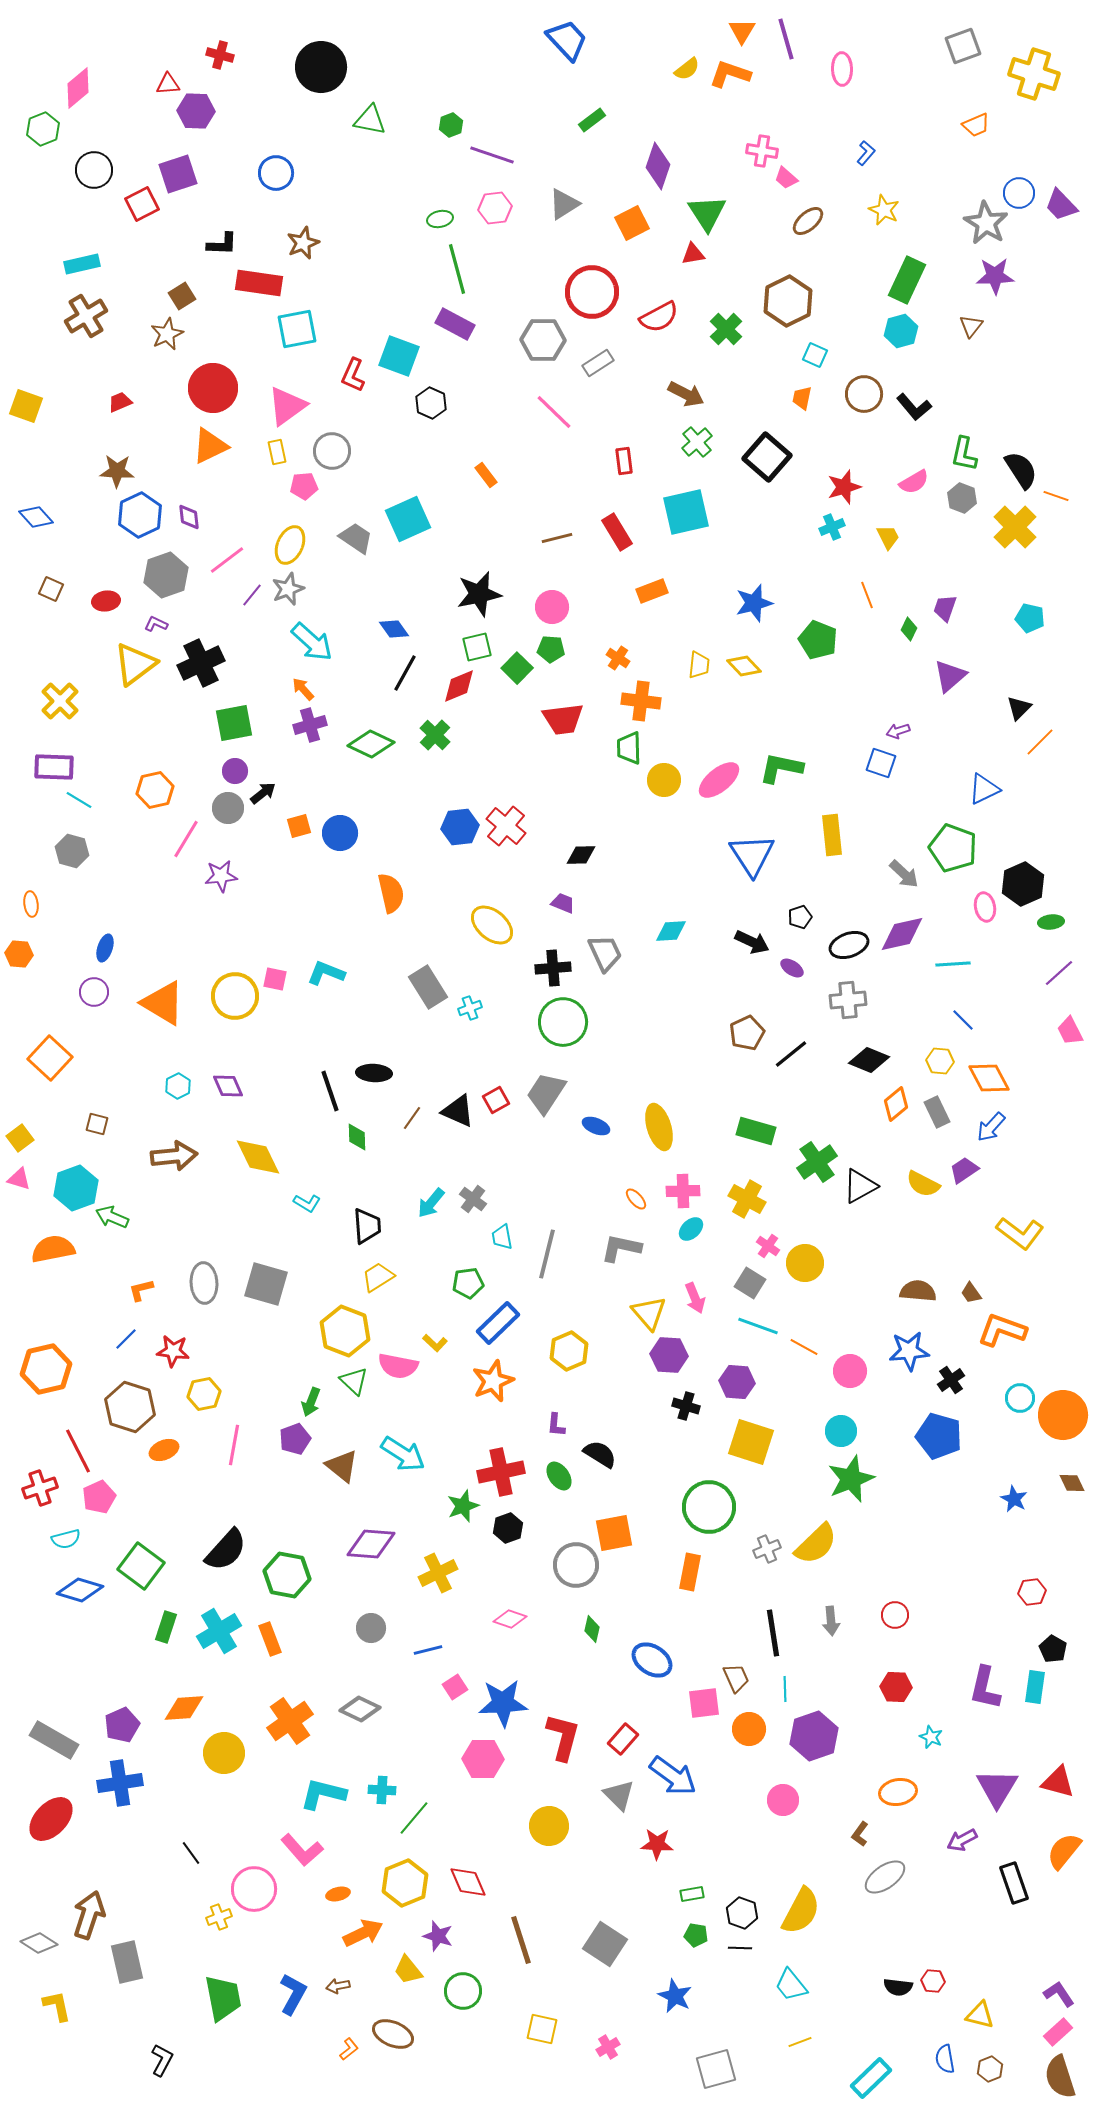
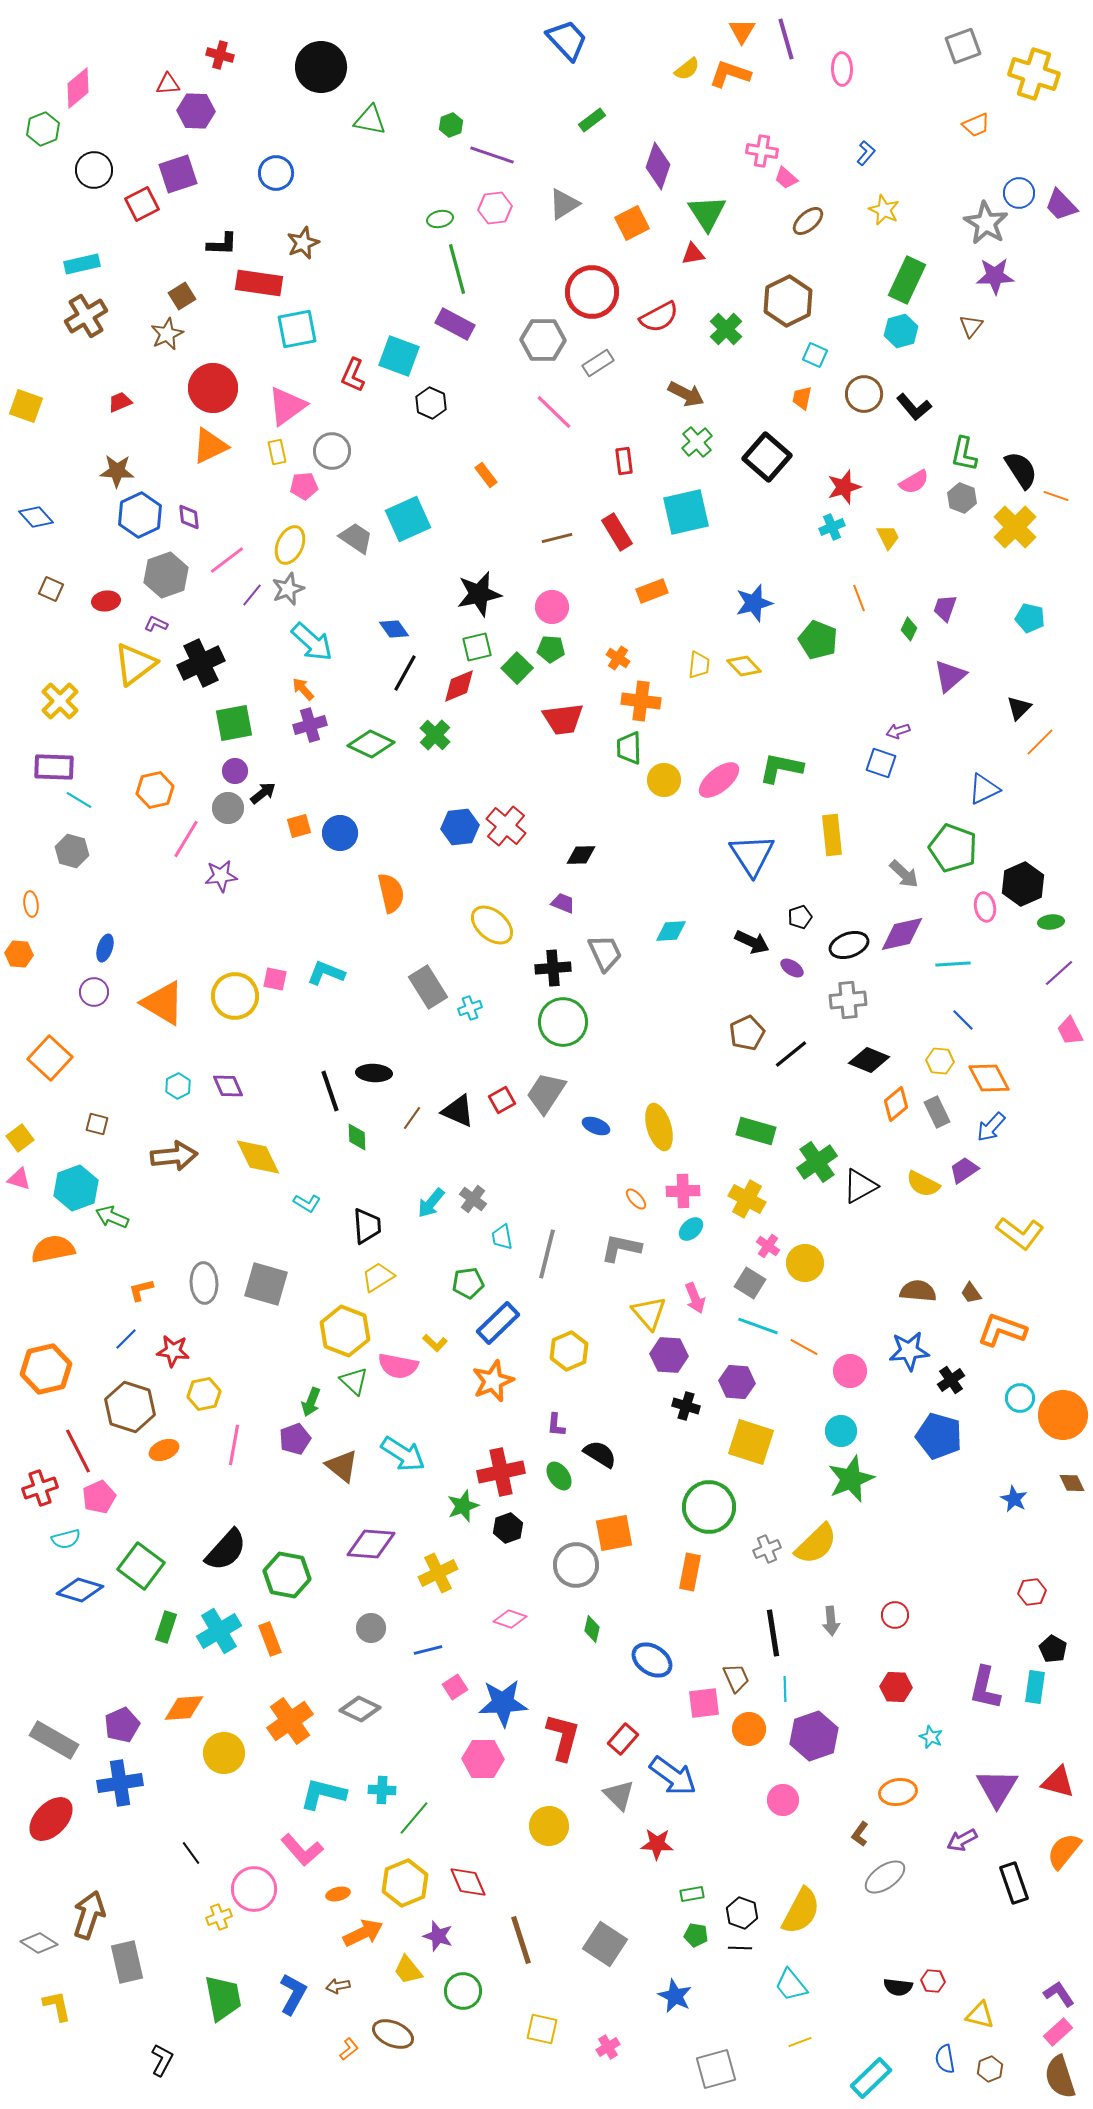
orange line at (867, 595): moved 8 px left, 3 px down
red square at (496, 1100): moved 6 px right
